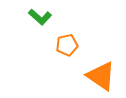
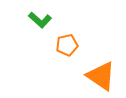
green L-shape: moved 3 px down
